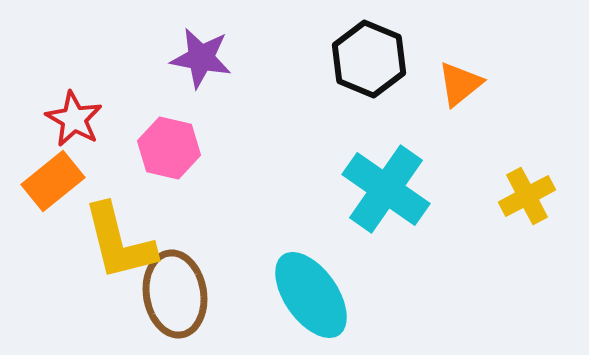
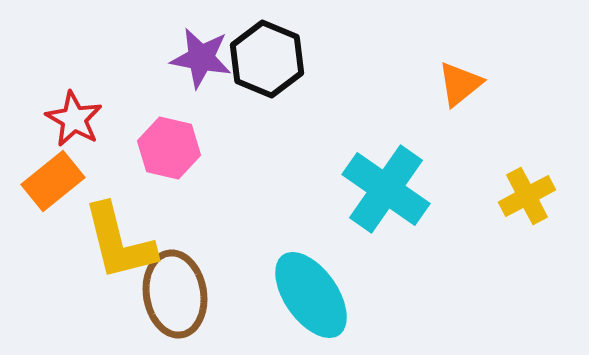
black hexagon: moved 102 px left
